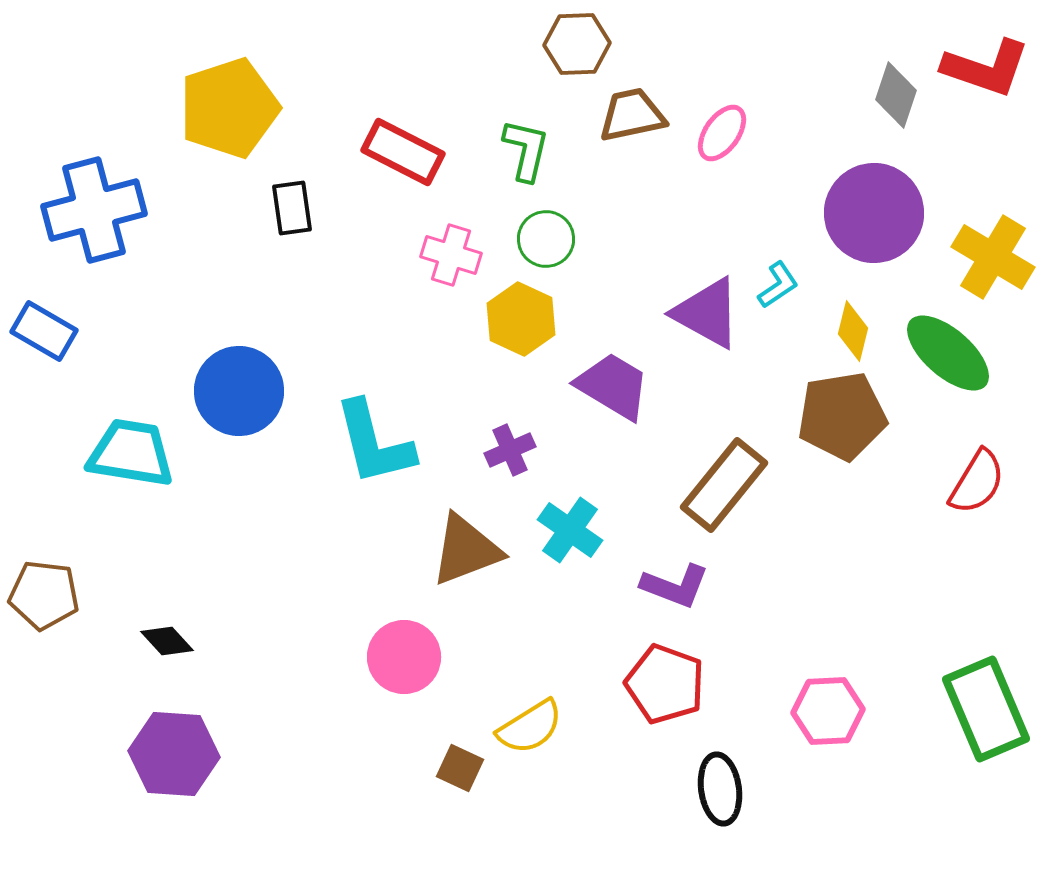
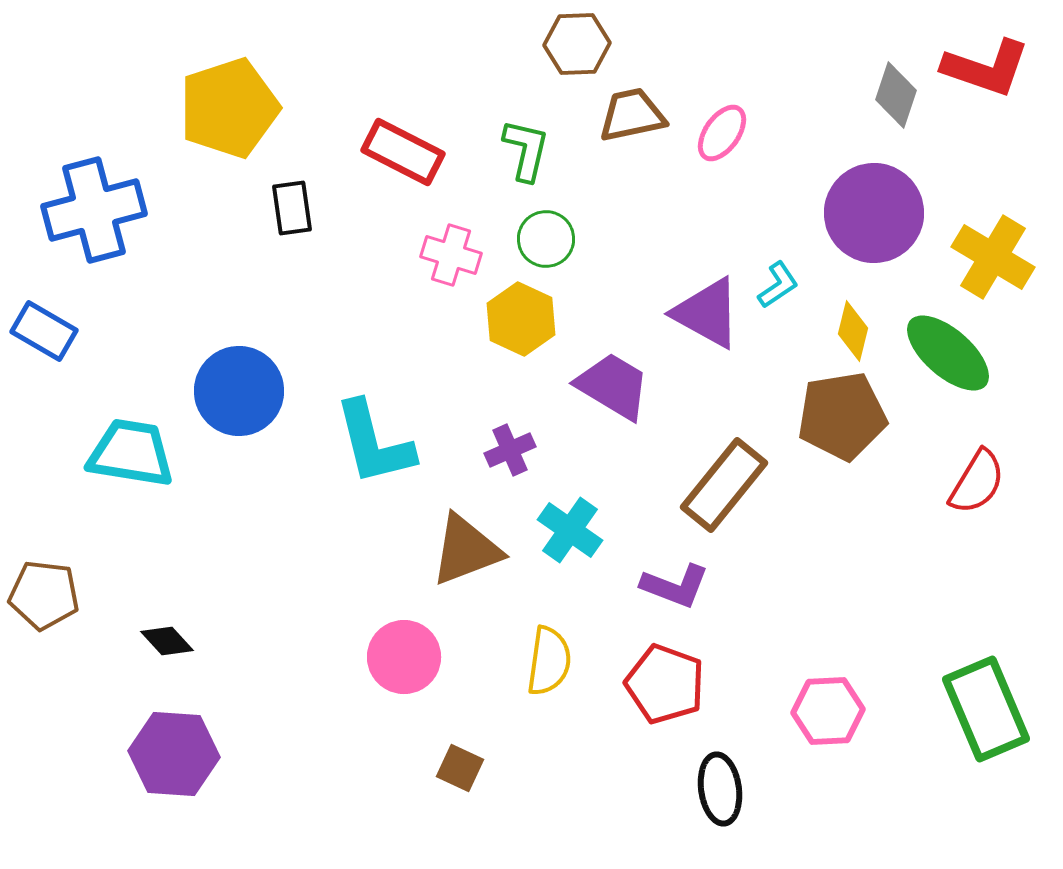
yellow semicircle at (530, 727): moved 19 px right, 66 px up; rotated 50 degrees counterclockwise
